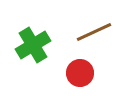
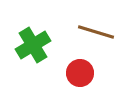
brown line: moved 2 px right; rotated 42 degrees clockwise
